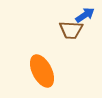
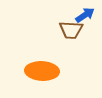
orange ellipse: rotated 60 degrees counterclockwise
